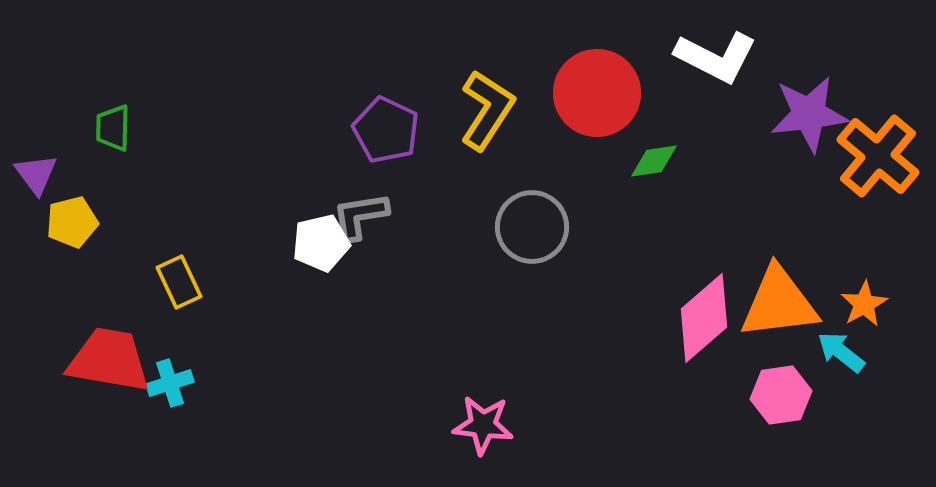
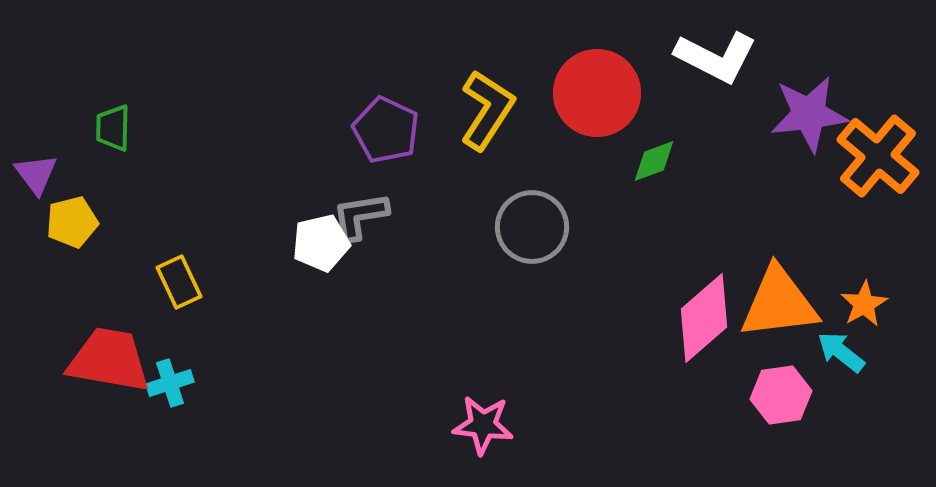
green diamond: rotated 12 degrees counterclockwise
